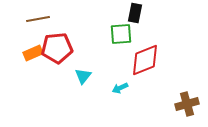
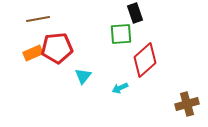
black rectangle: rotated 30 degrees counterclockwise
red diamond: rotated 20 degrees counterclockwise
